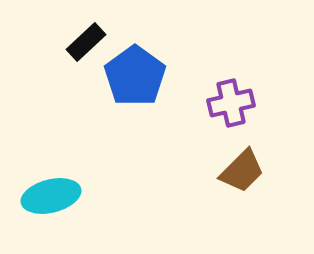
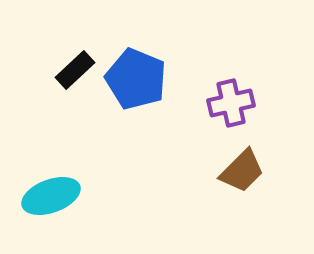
black rectangle: moved 11 px left, 28 px down
blue pentagon: moved 1 px right, 3 px down; rotated 14 degrees counterclockwise
cyan ellipse: rotated 6 degrees counterclockwise
